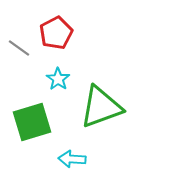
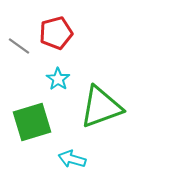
red pentagon: rotated 12 degrees clockwise
gray line: moved 2 px up
cyan arrow: rotated 12 degrees clockwise
